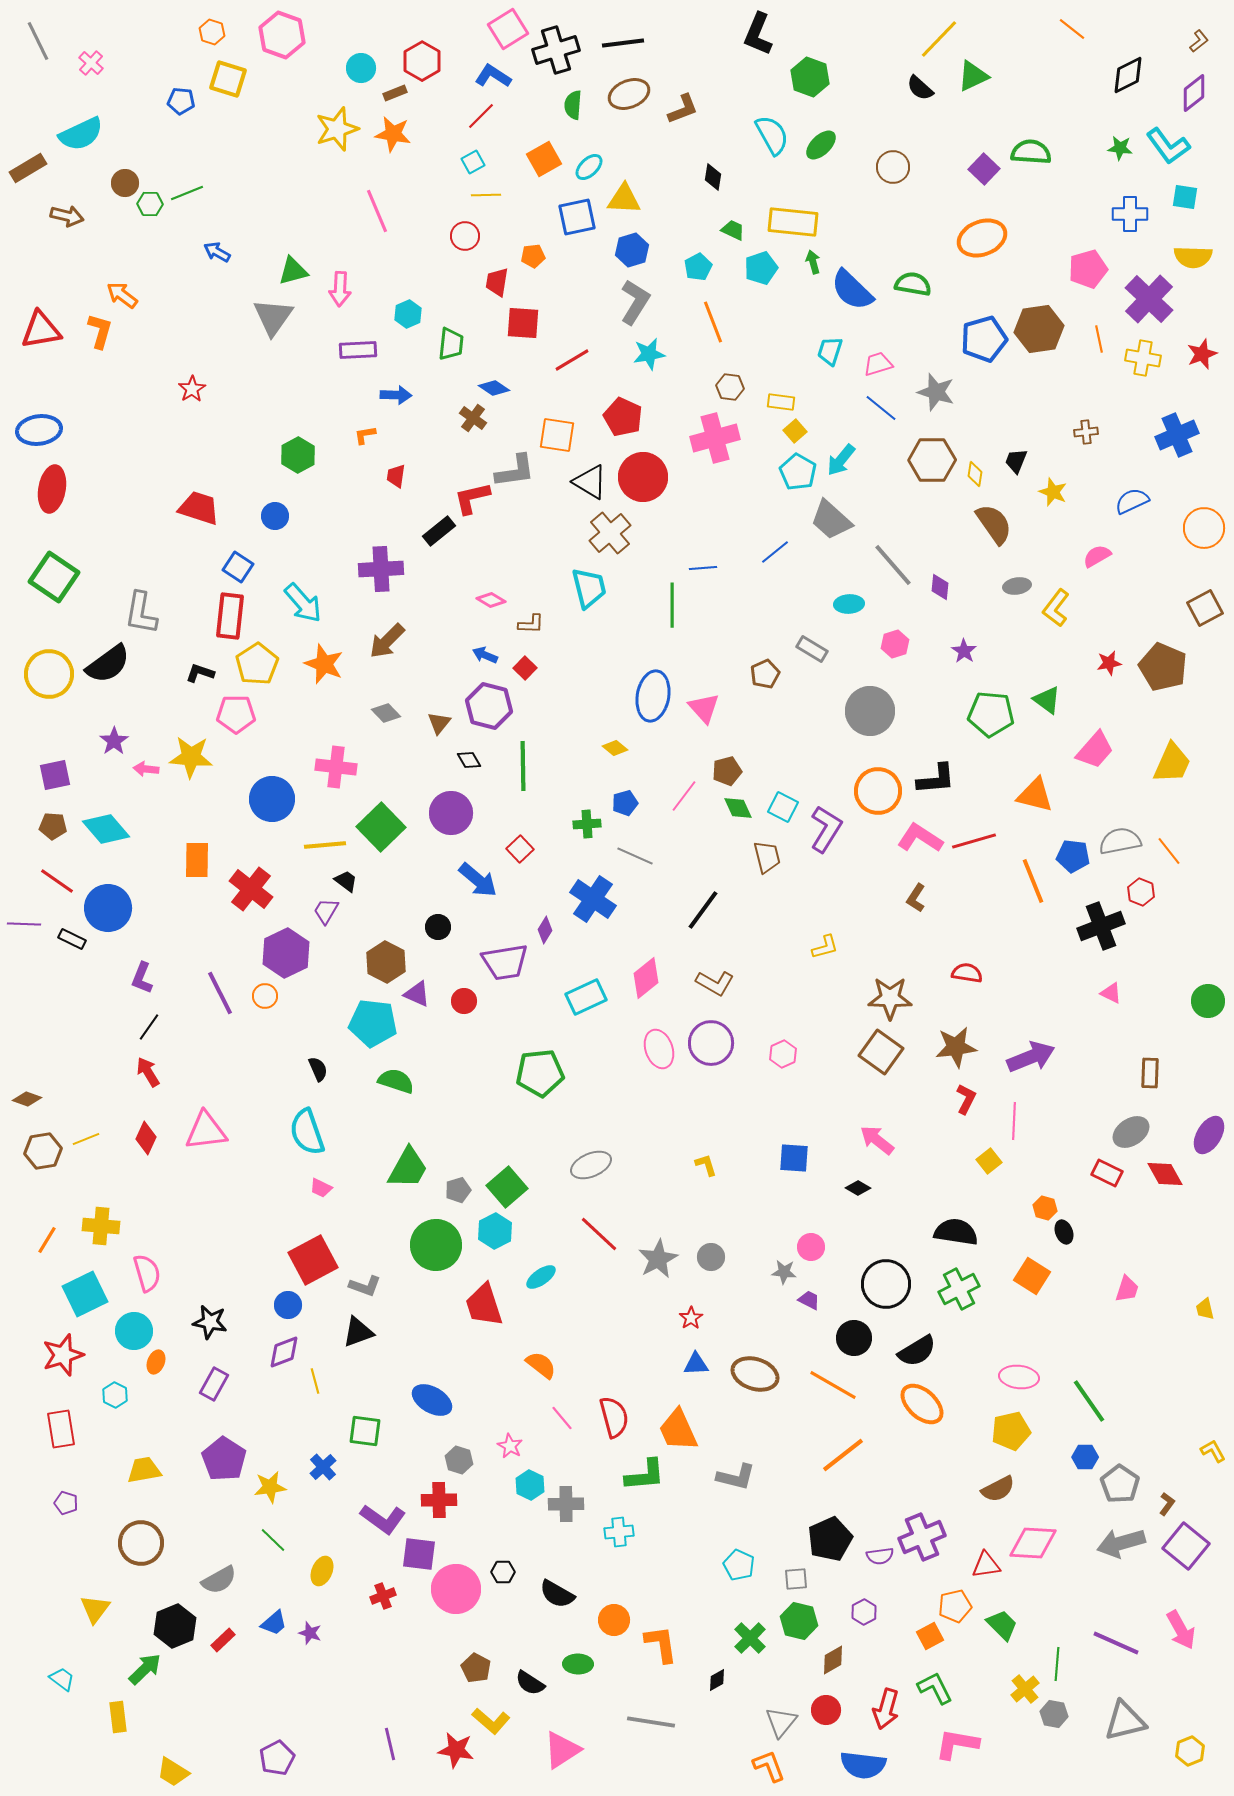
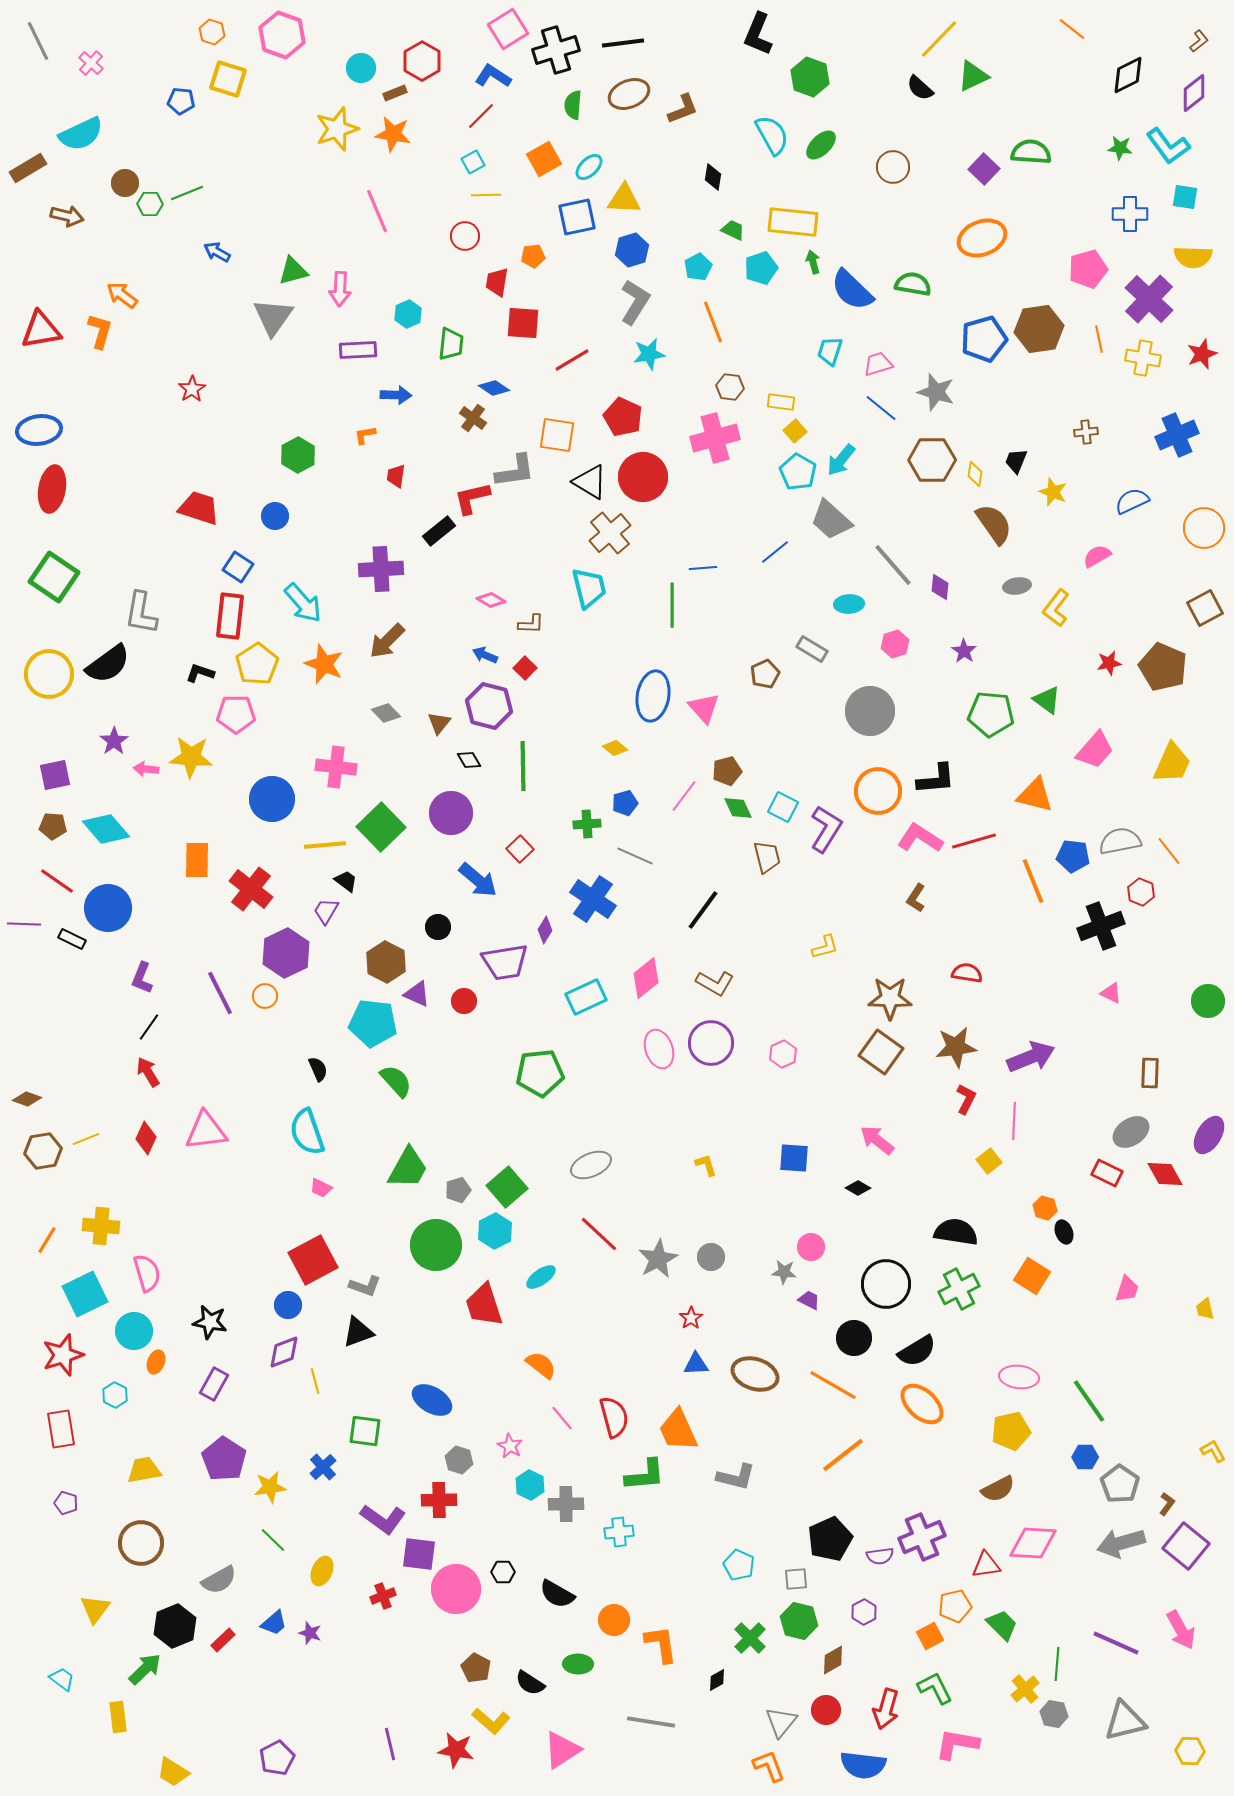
green semicircle at (396, 1081): rotated 30 degrees clockwise
yellow hexagon at (1190, 1751): rotated 24 degrees clockwise
